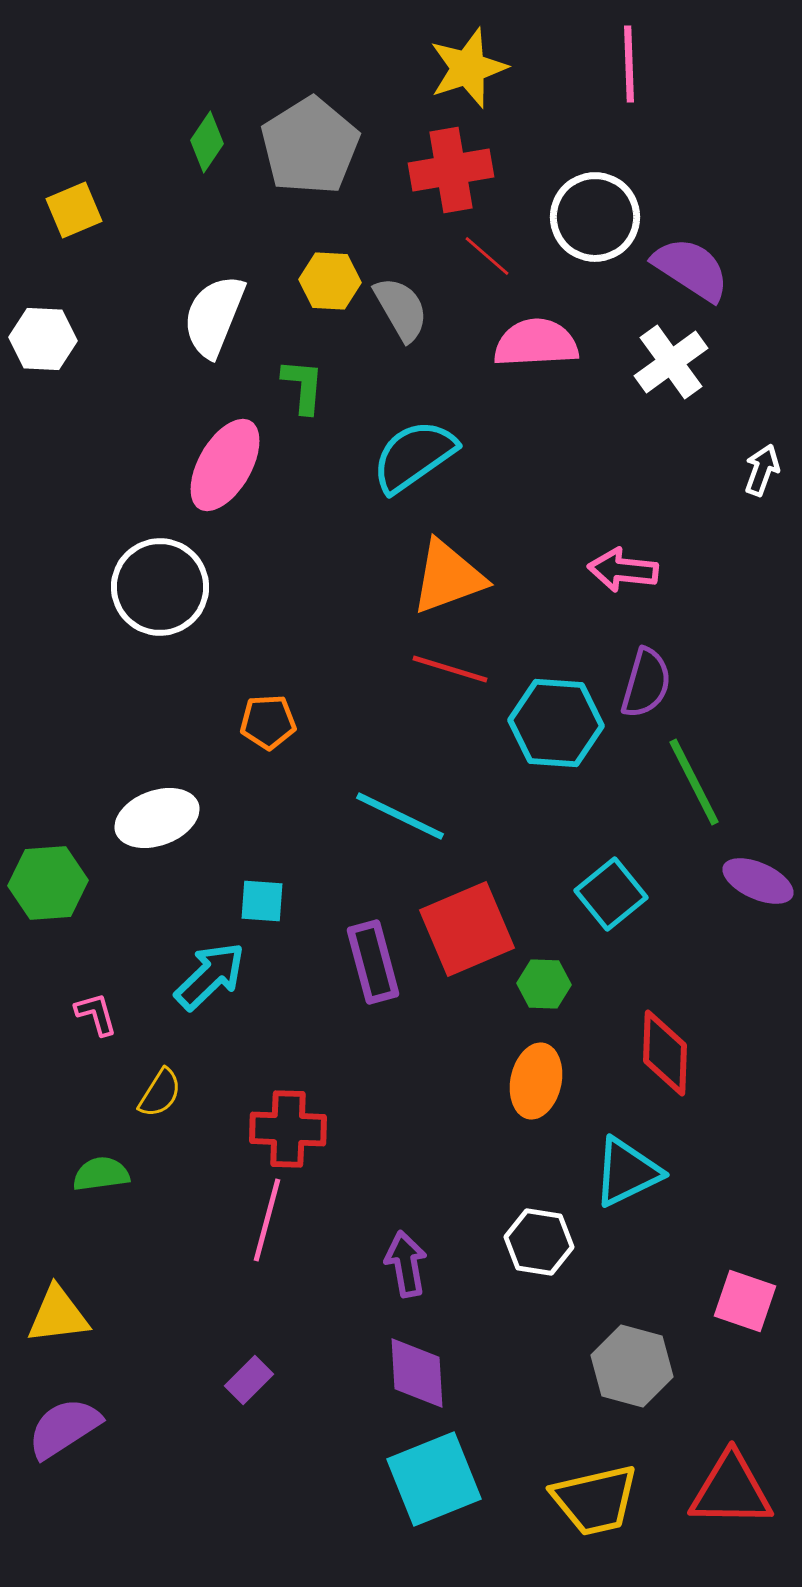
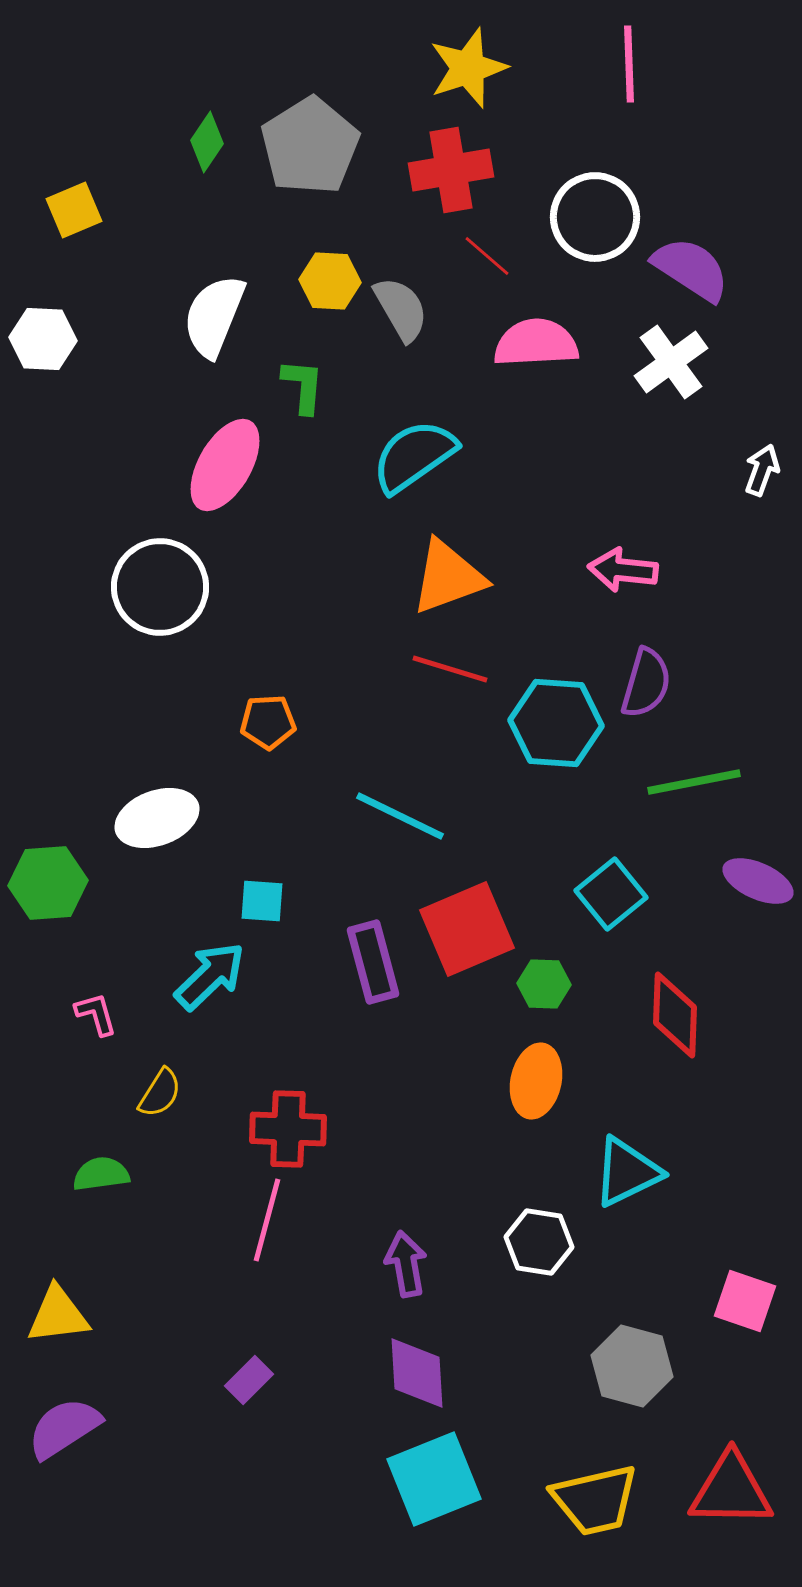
green line at (694, 782): rotated 74 degrees counterclockwise
red diamond at (665, 1053): moved 10 px right, 38 px up
